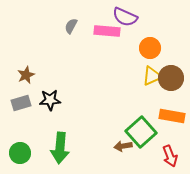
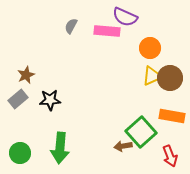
brown circle: moved 1 px left
gray rectangle: moved 3 px left, 4 px up; rotated 24 degrees counterclockwise
